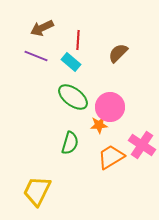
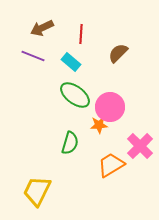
red line: moved 3 px right, 6 px up
purple line: moved 3 px left
green ellipse: moved 2 px right, 2 px up
pink cross: moved 2 px left, 1 px down; rotated 12 degrees clockwise
orange trapezoid: moved 8 px down
